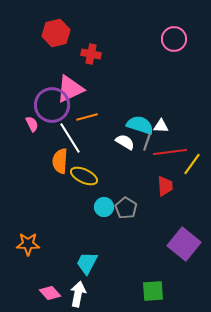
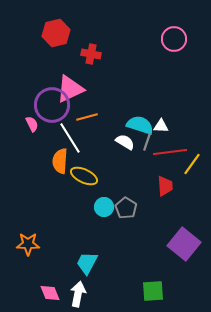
pink diamond: rotated 20 degrees clockwise
